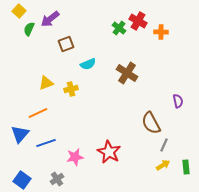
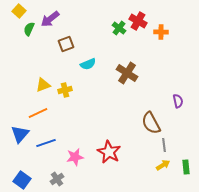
yellow triangle: moved 3 px left, 2 px down
yellow cross: moved 6 px left, 1 px down
gray line: rotated 32 degrees counterclockwise
